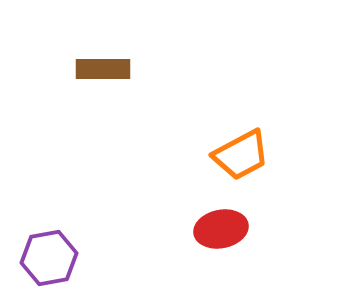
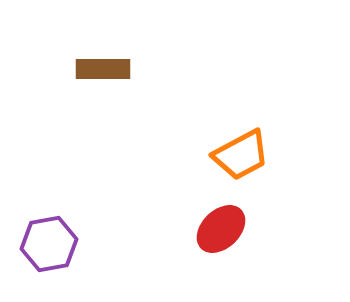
red ellipse: rotated 33 degrees counterclockwise
purple hexagon: moved 14 px up
